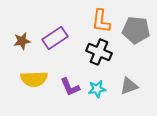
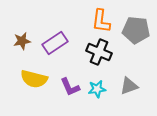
purple rectangle: moved 5 px down
yellow semicircle: rotated 16 degrees clockwise
